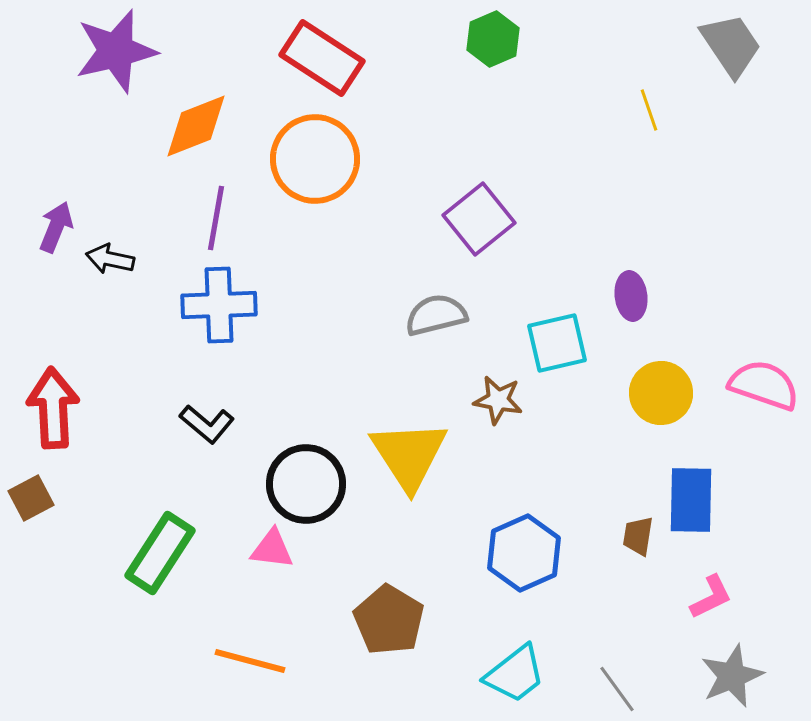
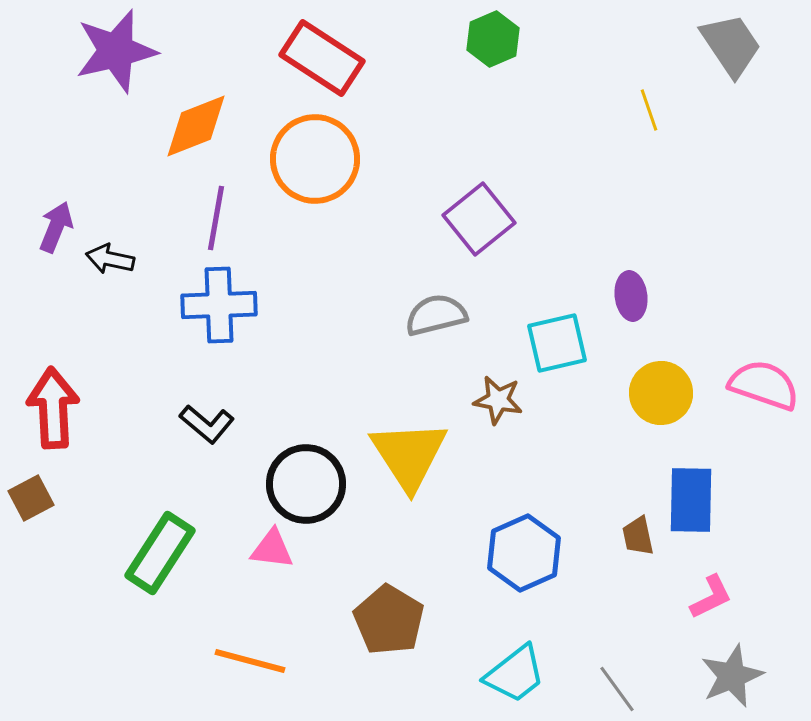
brown trapezoid: rotated 21 degrees counterclockwise
